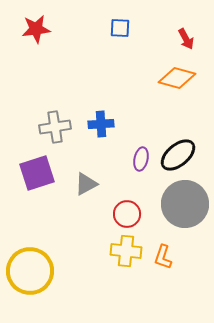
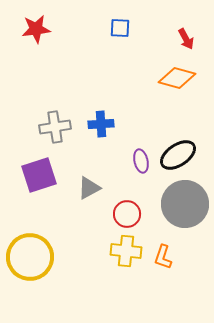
black ellipse: rotated 6 degrees clockwise
purple ellipse: moved 2 px down; rotated 25 degrees counterclockwise
purple square: moved 2 px right, 2 px down
gray triangle: moved 3 px right, 4 px down
yellow circle: moved 14 px up
